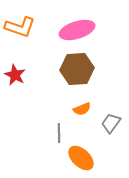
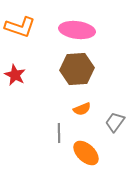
pink ellipse: rotated 24 degrees clockwise
gray trapezoid: moved 4 px right, 1 px up
orange ellipse: moved 5 px right, 5 px up
